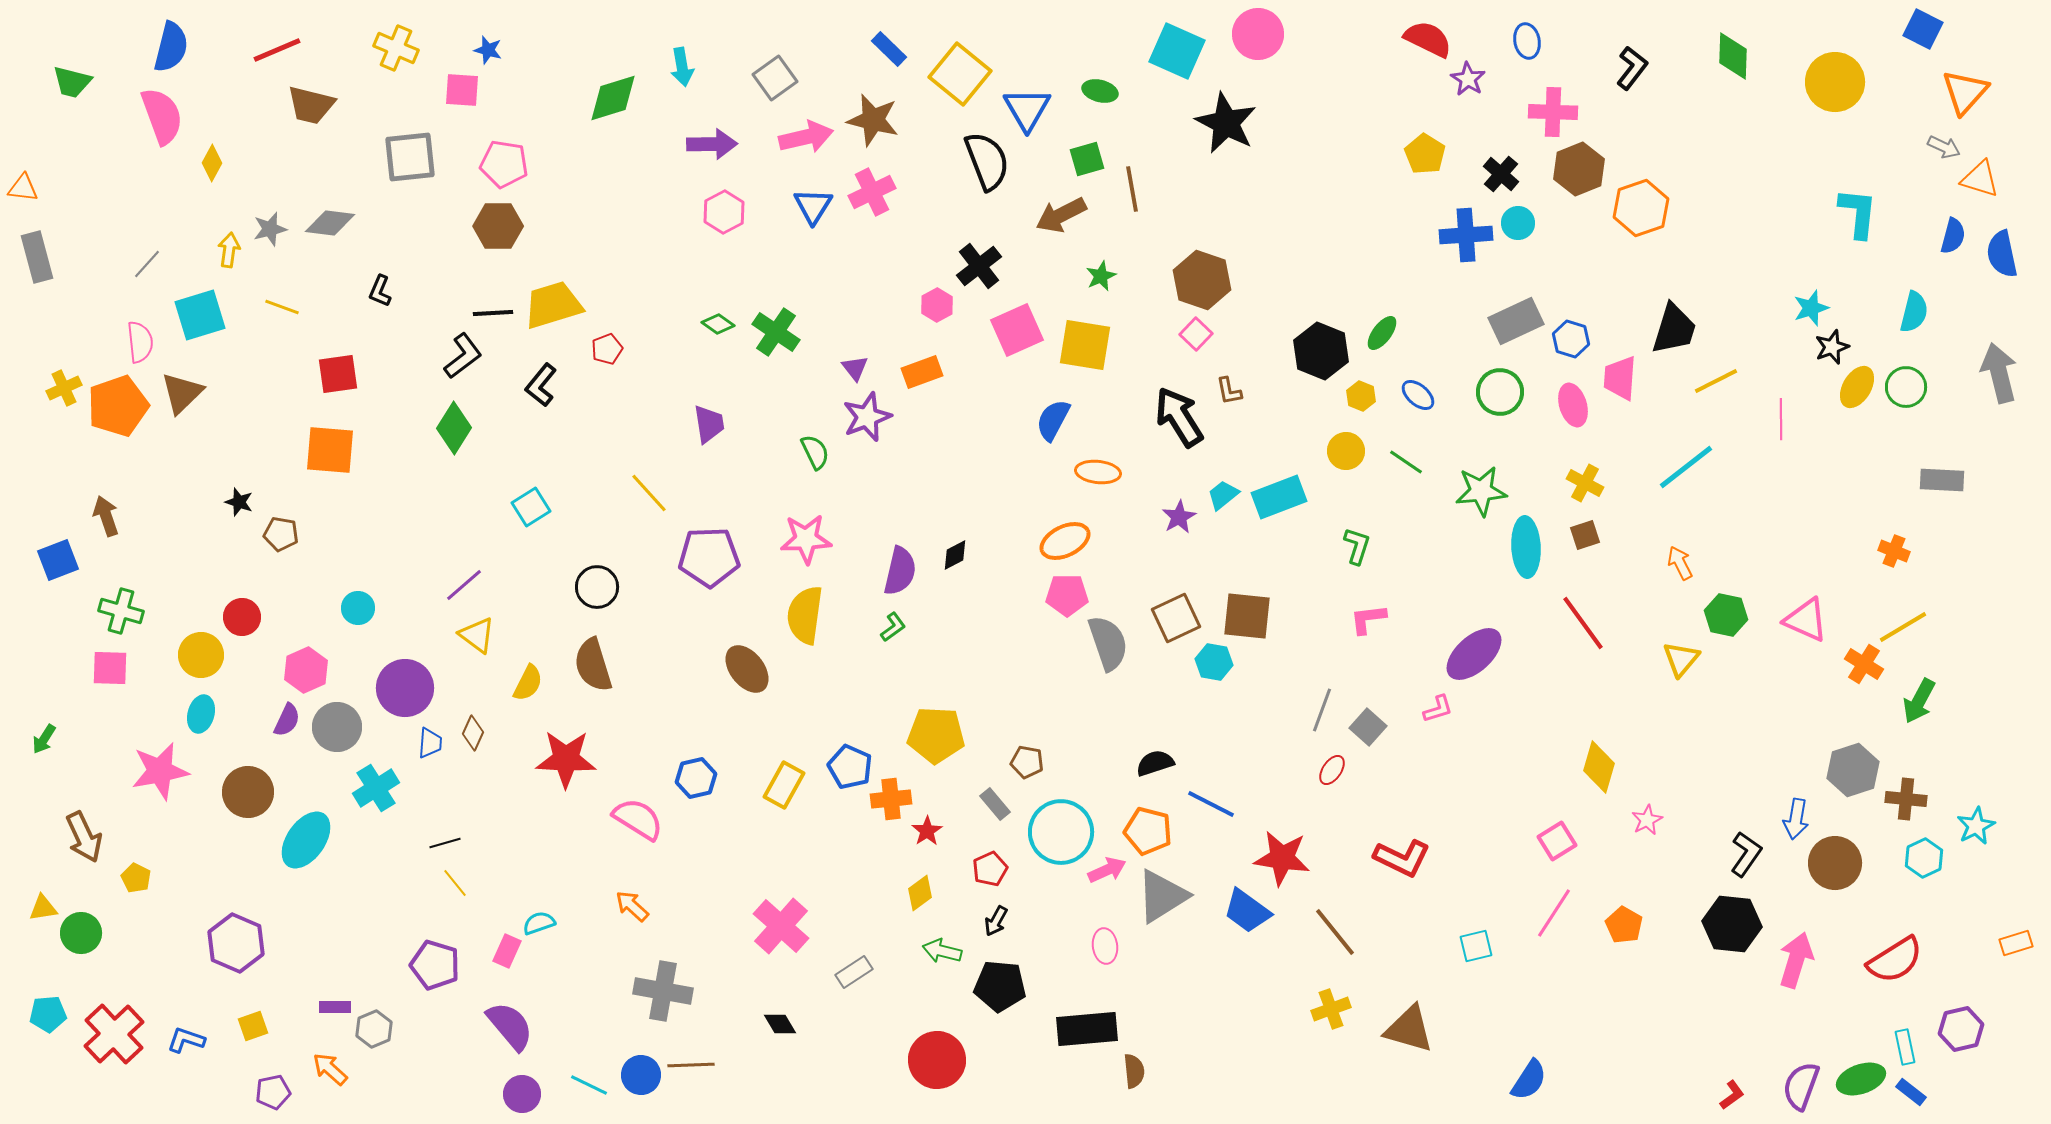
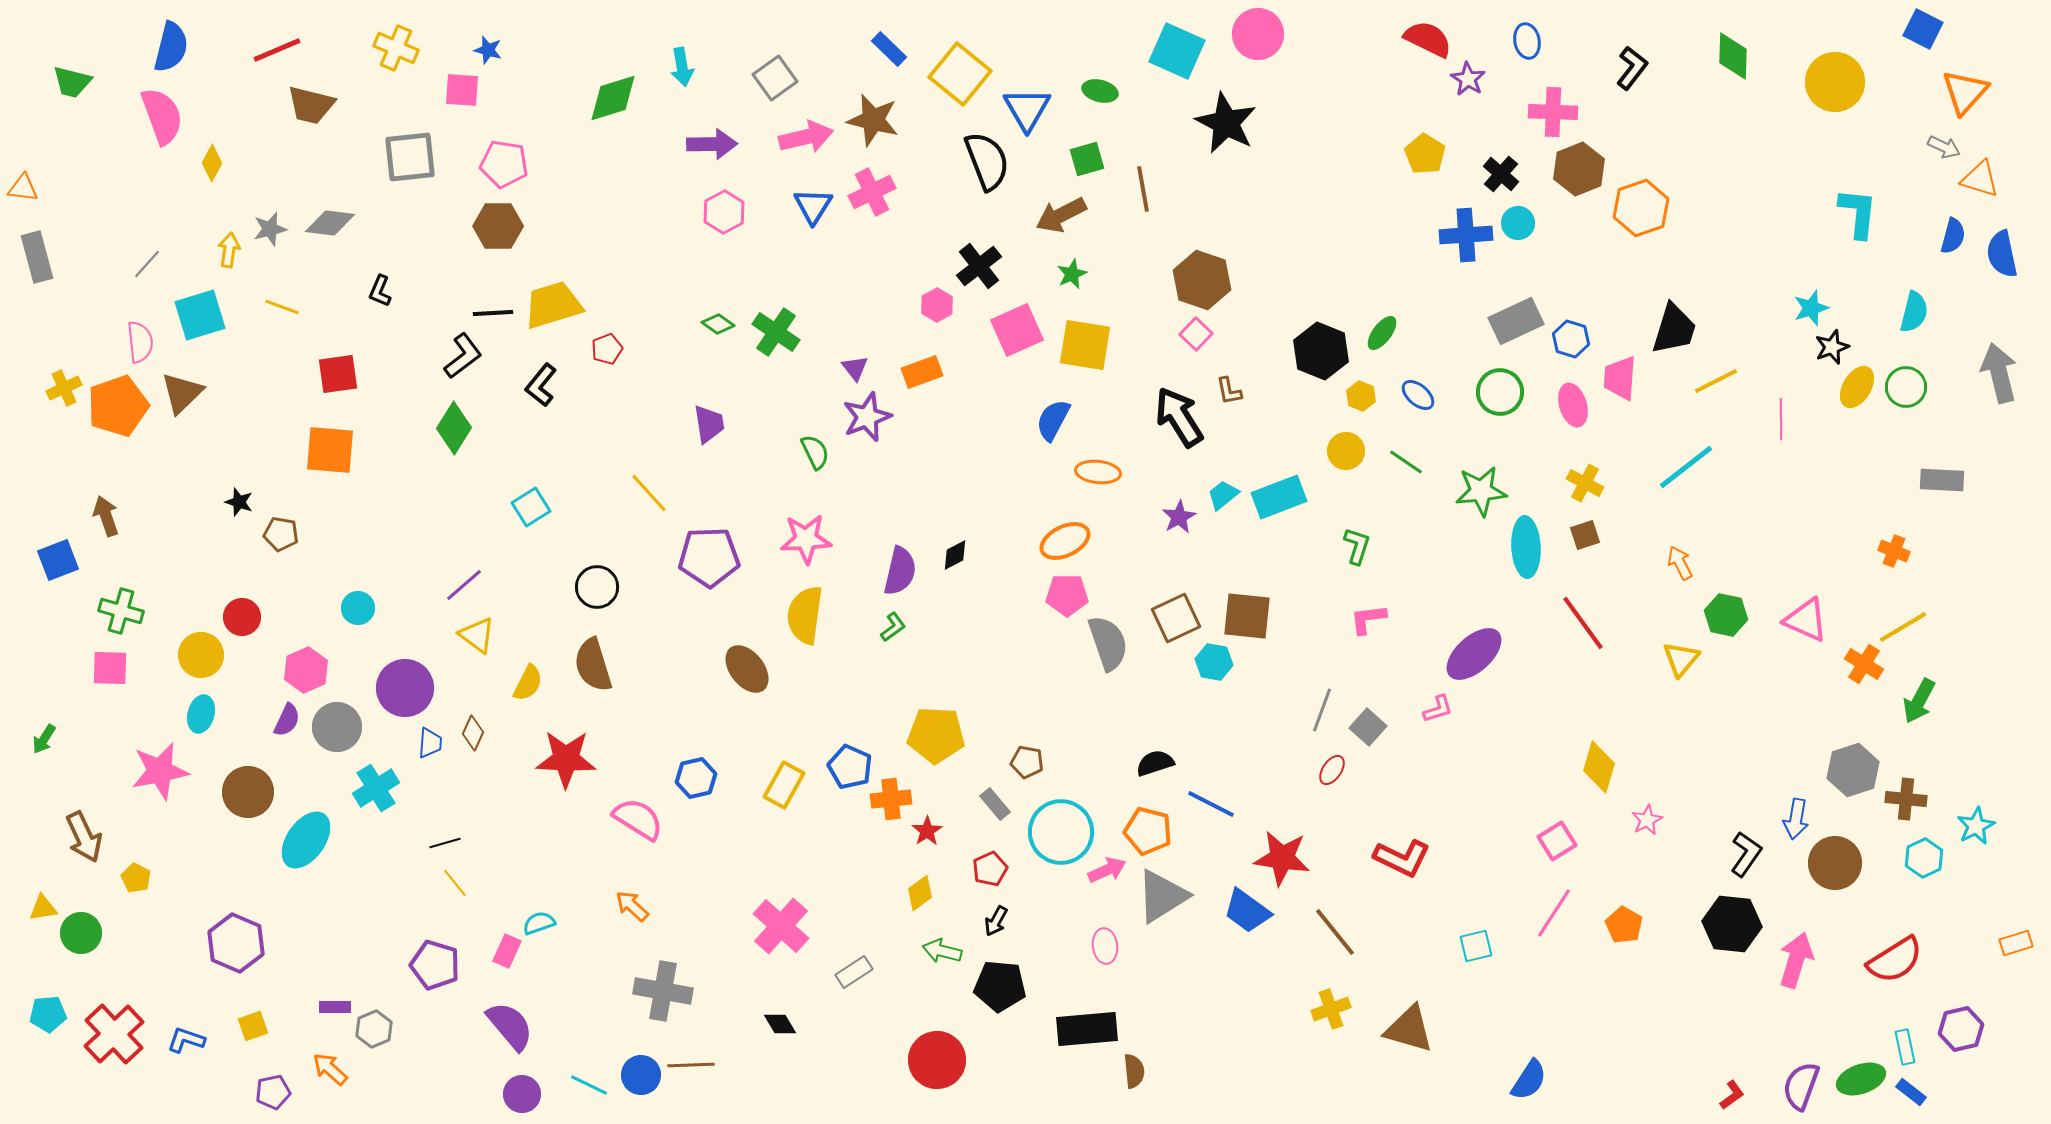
brown line at (1132, 189): moved 11 px right
green star at (1101, 276): moved 29 px left, 2 px up
